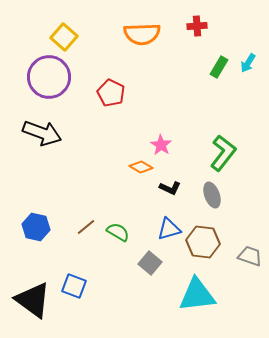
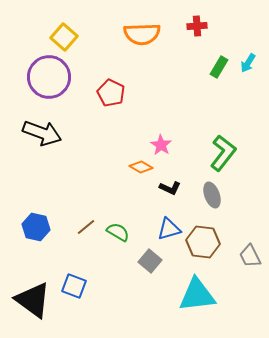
gray trapezoid: rotated 135 degrees counterclockwise
gray square: moved 2 px up
